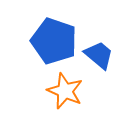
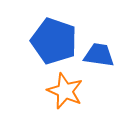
blue trapezoid: rotated 32 degrees counterclockwise
